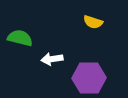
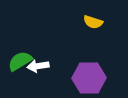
green semicircle: moved 23 px down; rotated 45 degrees counterclockwise
white arrow: moved 14 px left, 7 px down
